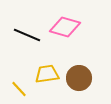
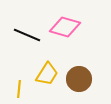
yellow trapezoid: rotated 130 degrees clockwise
brown circle: moved 1 px down
yellow line: rotated 48 degrees clockwise
